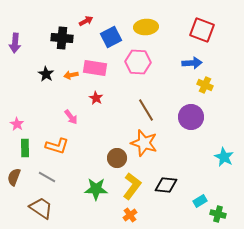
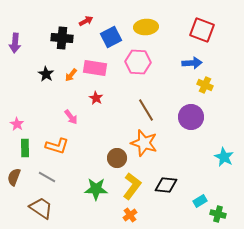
orange arrow: rotated 40 degrees counterclockwise
